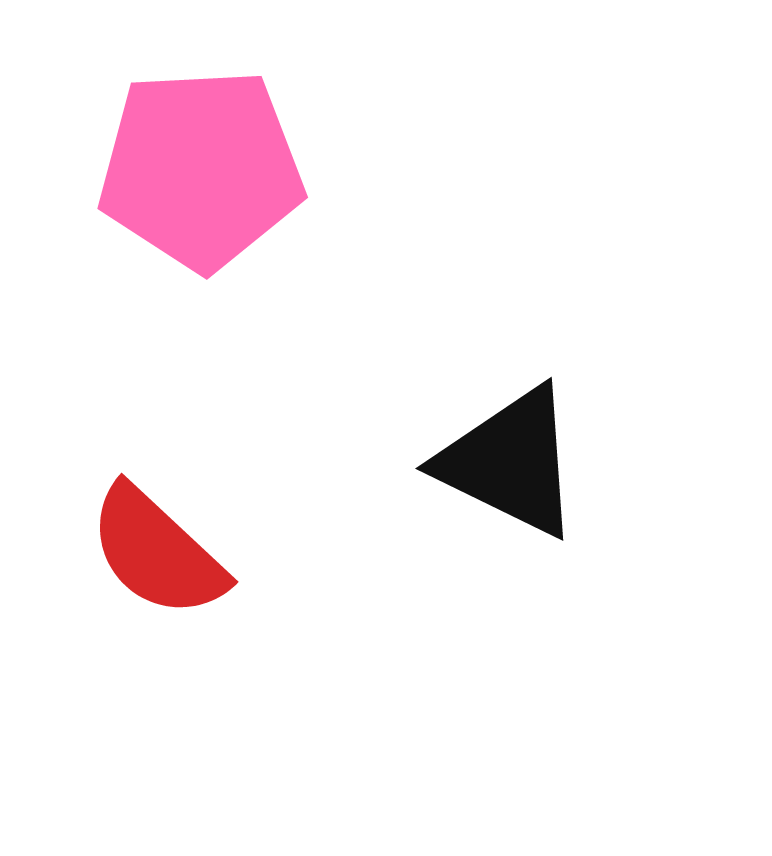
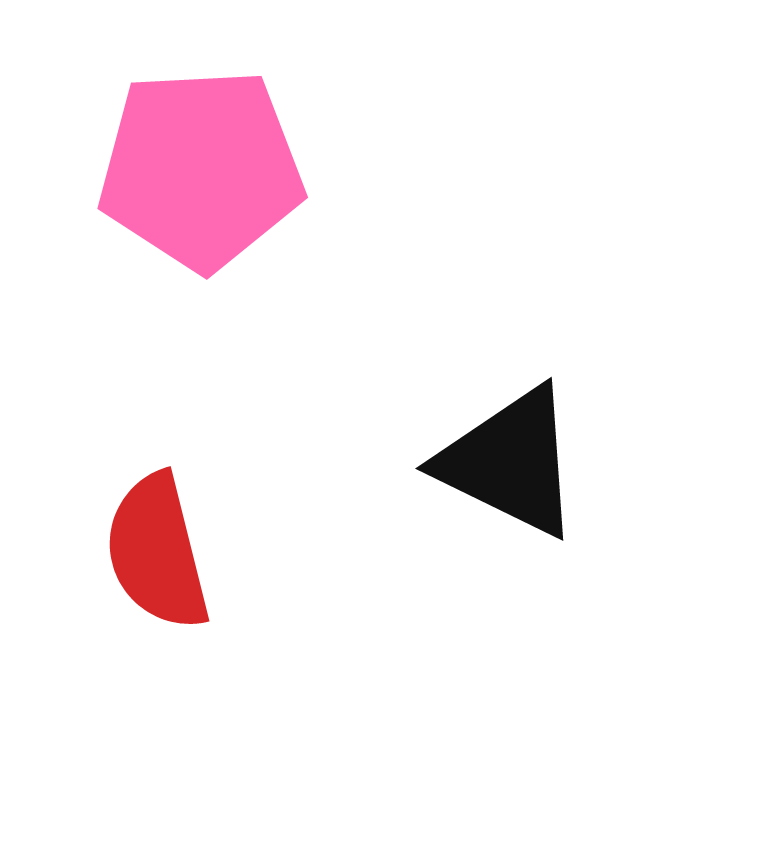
red semicircle: rotated 33 degrees clockwise
